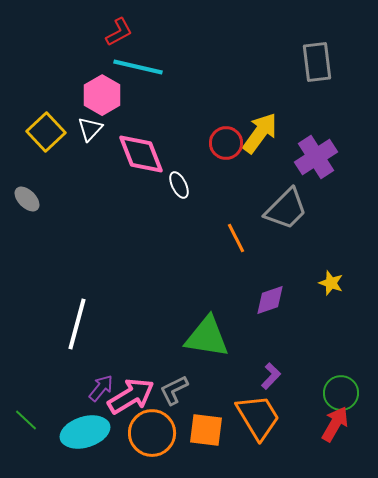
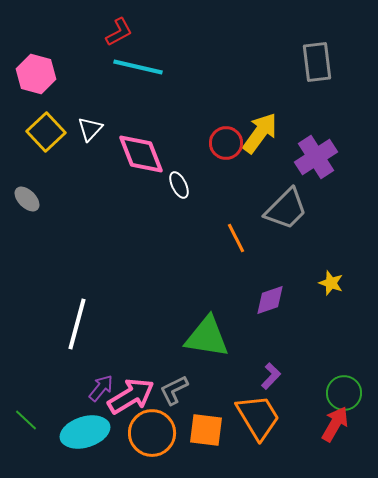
pink hexagon: moved 66 px left, 21 px up; rotated 15 degrees counterclockwise
green circle: moved 3 px right
